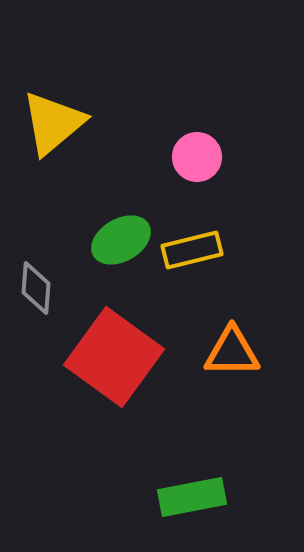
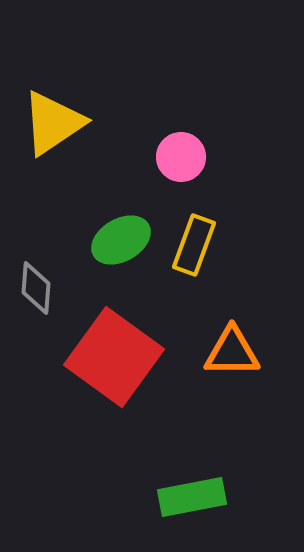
yellow triangle: rotated 6 degrees clockwise
pink circle: moved 16 px left
yellow rectangle: moved 2 px right, 5 px up; rotated 56 degrees counterclockwise
